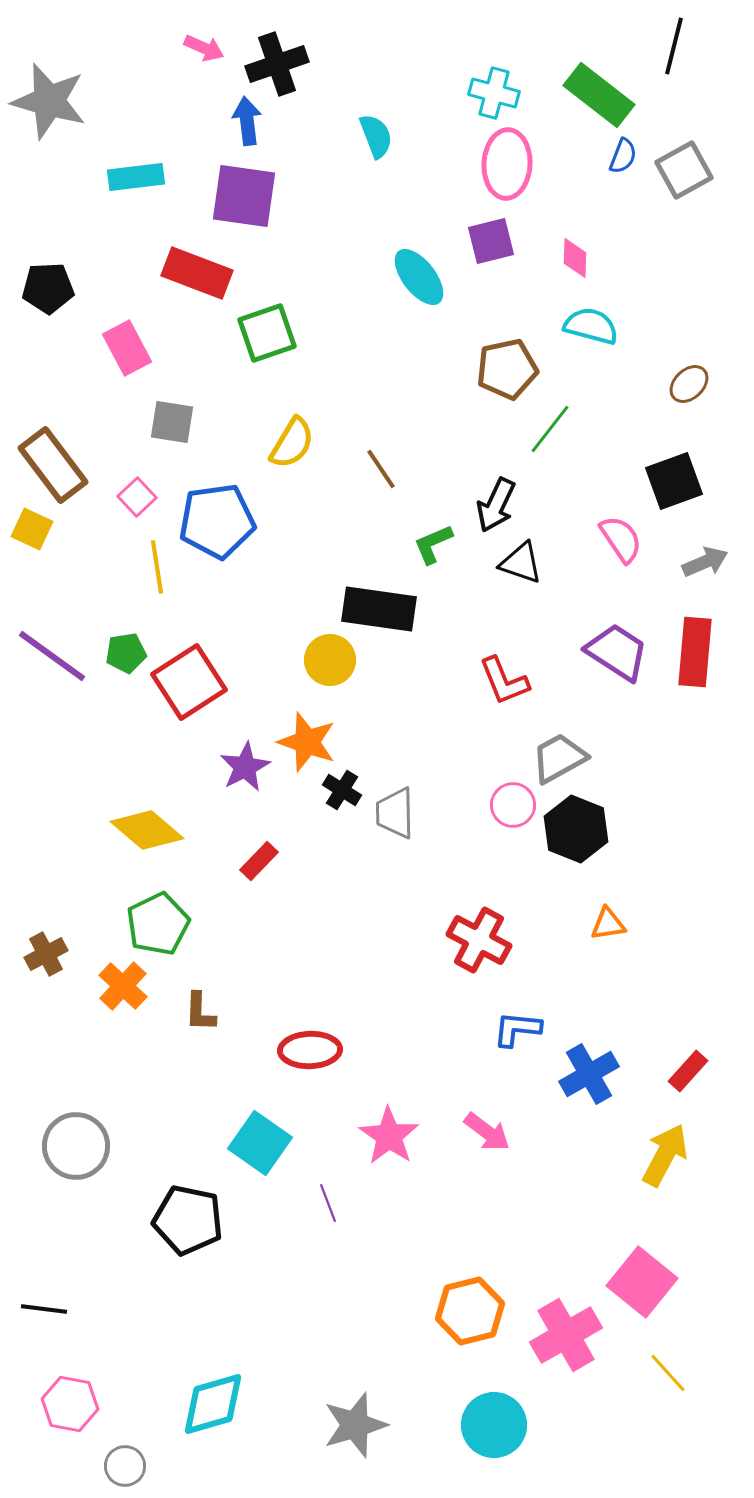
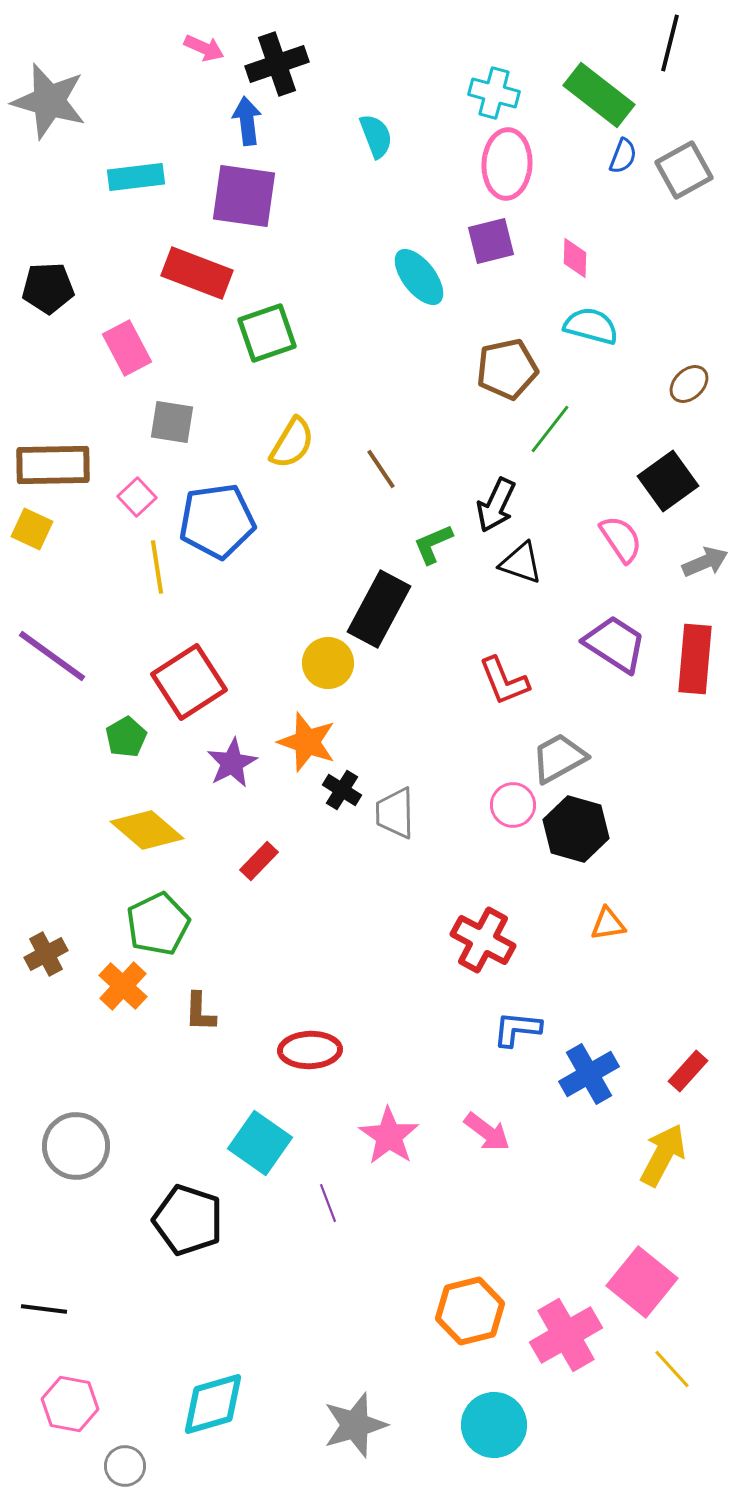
black line at (674, 46): moved 4 px left, 3 px up
brown rectangle at (53, 465): rotated 54 degrees counterclockwise
black square at (674, 481): moved 6 px left; rotated 16 degrees counterclockwise
black rectangle at (379, 609): rotated 70 degrees counterclockwise
purple trapezoid at (617, 652): moved 2 px left, 8 px up
red rectangle at (695, 652): moved 7 px down
green pentagon at (126, 653): moved 84 px down; rotated 21 degrees counterclockwise
yellow circle at (330, 660): moved 2 px left, 3 px down
purple star at (245, 767): moved 13 px left, 4 px up
black hexagon at (576, 829): rotated 6 degrees counterclockwise
red cross at (479, 940): moved 4 px right
yellow arrow at (665, 1155): moved 2 px left
black pentagon at (188, 1220): rotated 6 degrees clockwise
yellow line at (668, 1373): moved 4 px right, 4 px up
